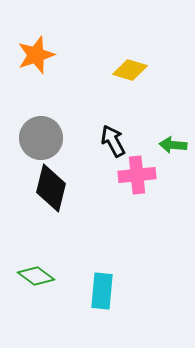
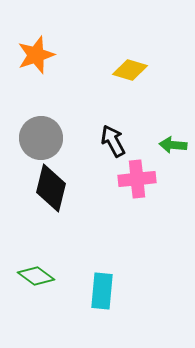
pink cross: moved 4 px down
